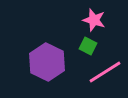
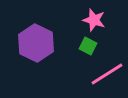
purple hexagon: moved 11 px left, 19 px up
pink line: moved 2 px right, 2 px down
